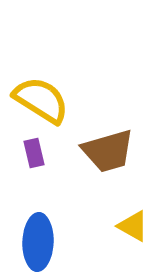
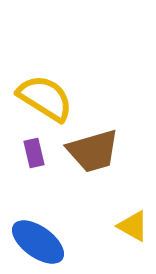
yellow semicircle: moved 4 px right, 2 px up
brown trapezoid: moved 15 px left
blue ellipse: rotated 56 degrees counterclockwise
